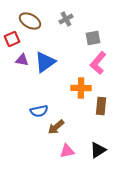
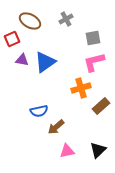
pink L-shape: moved 4 px left, 1 px up; rotated 35 degrees clockwise
orange cross: rotated 18 degrees counterclockwise
brown rectangle: rotated 42 degrees clockwise
black triangle: rotated 12 degrees counterclockwise
